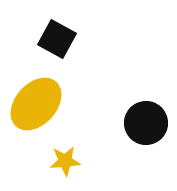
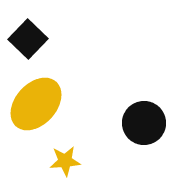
black square: moved 29 px left; rotated 15 degrees clockwise
black circle: moved 2 px left
